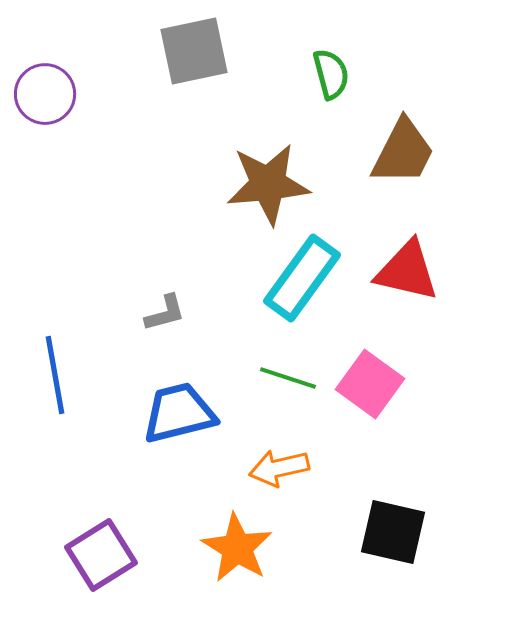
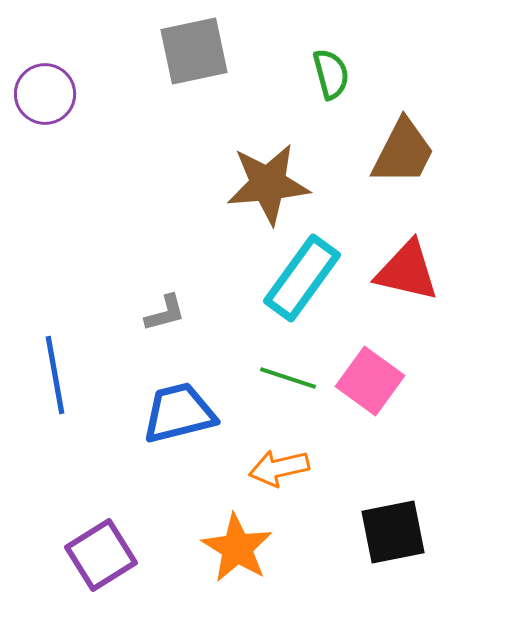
pink square: moved 3 px up
black square: rotated 24 degrees counterclockwise
